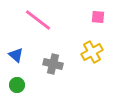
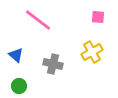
green circle: moved 2 px right, 1 px down
